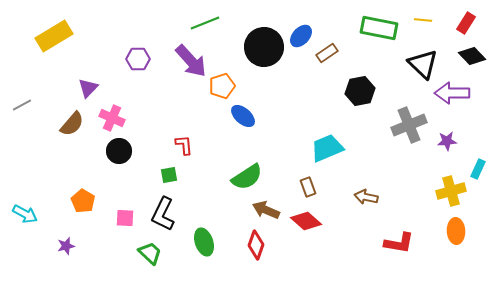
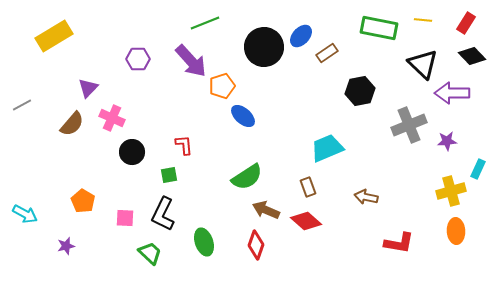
black circle at (119, 151): moved 13 px right, 1 px down
